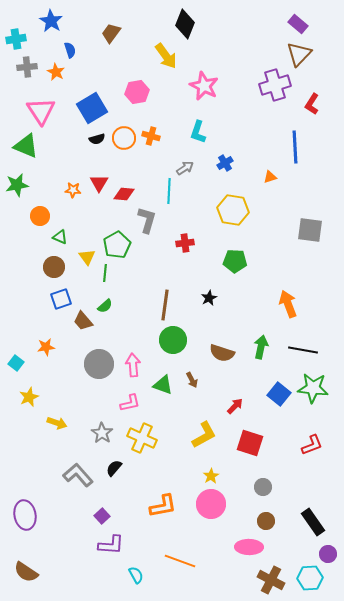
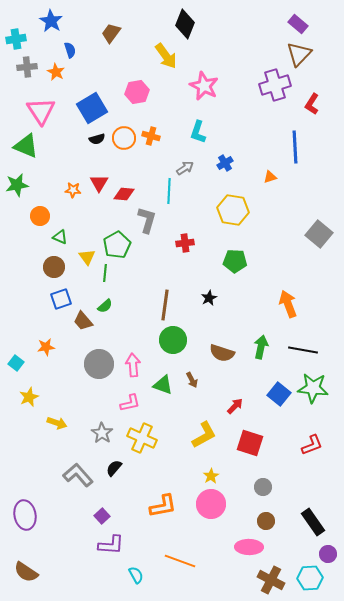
gray square at (310, 230): moved 9 px right, 4 px down; rotated 32 degrees clockwise
